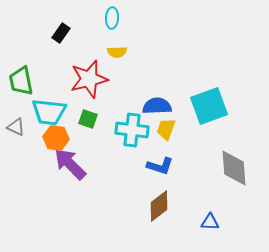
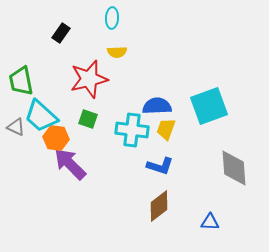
cyan trapezoid: moved 8 px left, 4 px down; rotated 36 degrees clockwise
